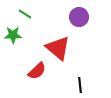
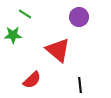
red triangle: moved 2 px down
red semicircle: moved 5 px left, 9 px down
